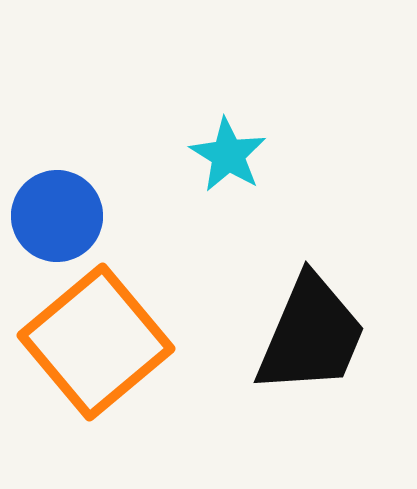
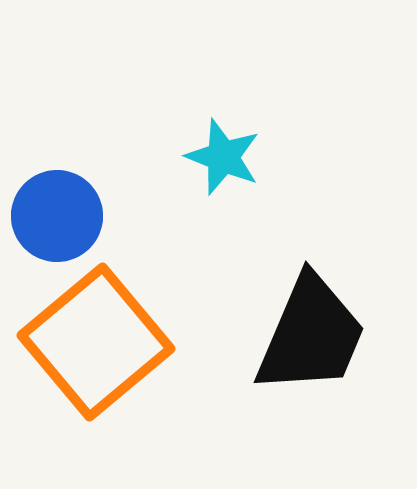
cyan star: moved 5 px left, 2 px down; rotated 10 degrees counterclockwise
